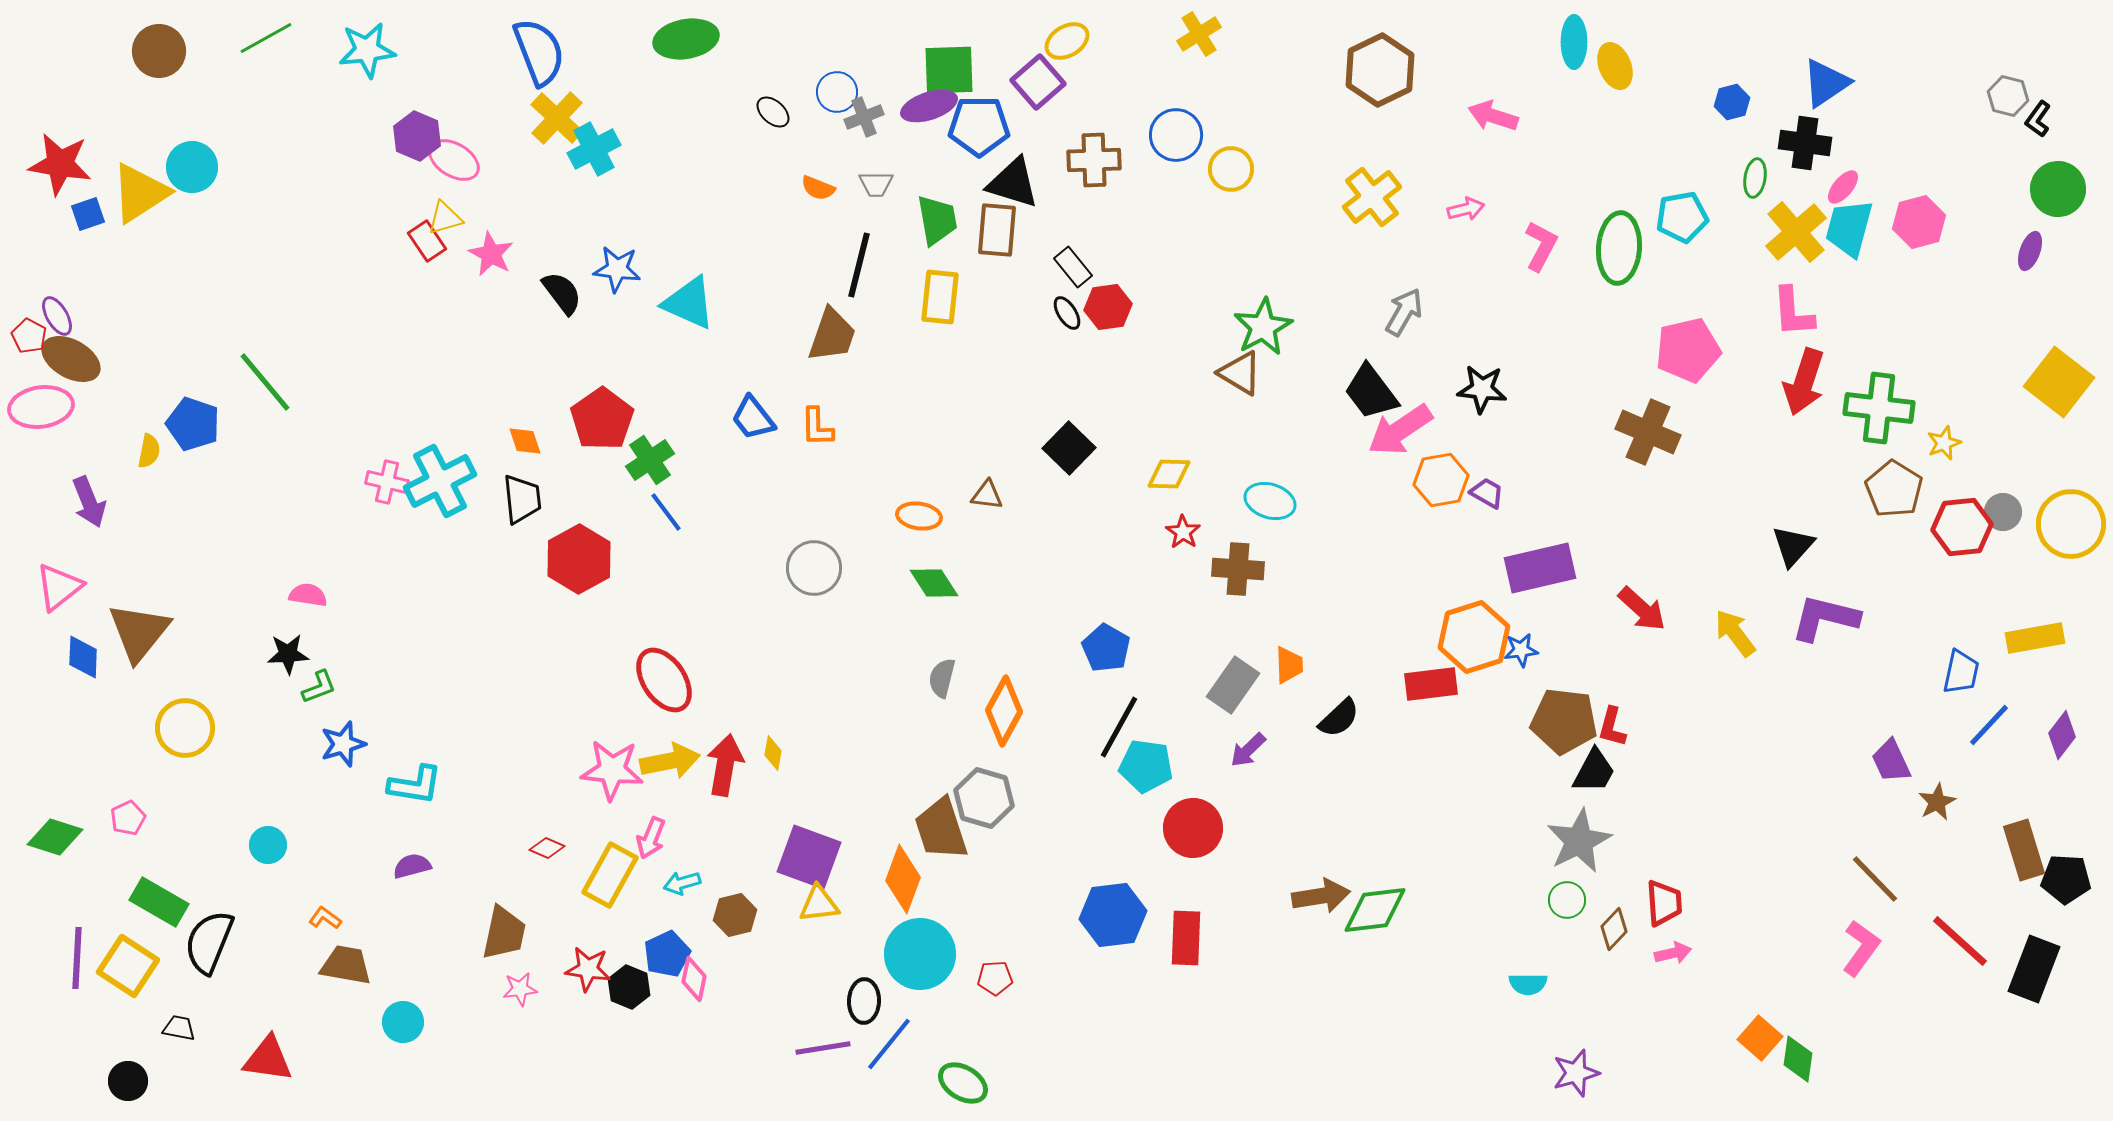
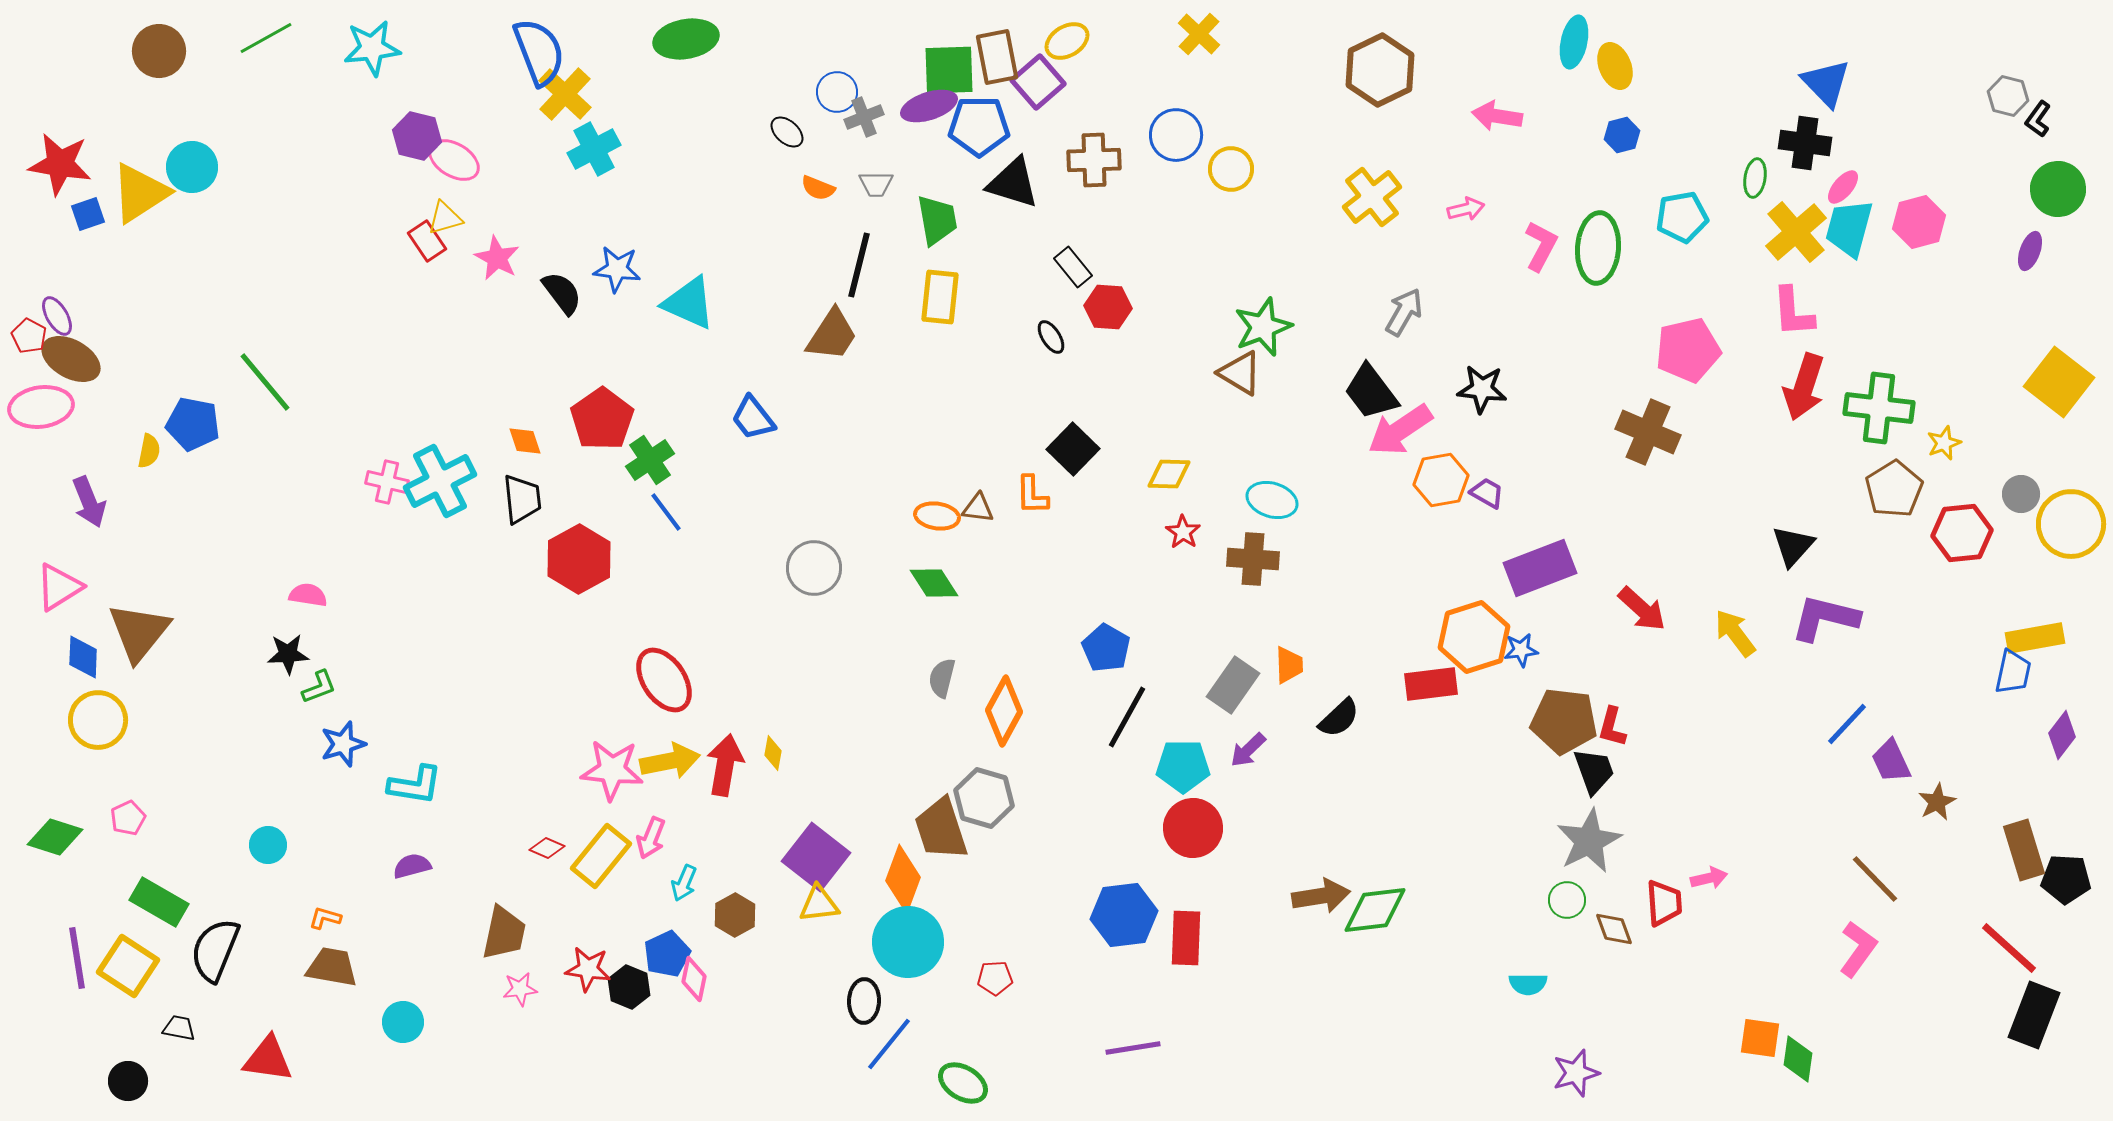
yellow cross at (1199, 34): rotated 15 degrees counterclockwise
cyan ellipse at (1574, 42): rotated 12 degrees clockwise
cyan star at (367, 50): moved 5 px right, 2 px up
blue triangle at (1826, 83): rotated 40 degrees counterclockwise
blue hexagon at (1732, 102): moved 110 px left, 33 px down
black ellipse at (773, 112): moved 14 px right, 20 px down
pink arrow at (1493, 116): moved 4 px right; rotated 9 degrees counterclockwise
yellow cross at (557, 118): moved 8 px right, 24 px up
purple hexagon at (417, 136): rotated 9 degrees counterclockwise
brown rectangle at (997, 230): moved 173 px up; rotated 16 degrees counterclockwise
green ellipse at (1619, 248): moved 21 px left
pink star at (491, 254): moved 6 px right, 4 px down
red hexagon at (1108, 307): rotated 12 degrees clockwise
black ellipse at (1067, 313): moved 16 px left, 24 px down
green star at (1263, 327): rotated 8 degrees clockwise
brown trapezoid at (832, 335): rotated 14 degrees clockwise
red arrow at (1804, 382): moved 5 px down
blue pentagon at (193, 424): rotated 8 degrees counterclockwise
orange L-shape at (817, 427): moved 215 px right, 68 px down
black square at (1069, 448): moved 4 px right, 1 px down
brown pentagon at (1894, 489): rotated 8 degrees clockwise
brown triangle at (987, 495): moved 9 px left, 13 px down
cyan ellipse at (1270, 501): moved 2 px right, 1 px up
gray circle at (2003, 512): moved 18 px right, 18 px up
orange ellipse at (919, 516): moved 18 px right
red hexagon at (1962, 527): moved 6 px down
purple rectangle at (1540, 568): rotated 8 degrees counterclockwise
brown cross at (1238, 569): moved 15 px right, 10 px up
pink triangle at (59, 587): rotated 6 degrees clockwise
blue trapezoid at (1961, 672): moved 52 px right
blue line at (1989, 725): moved 142 px left, 1 px up
black line at (1119, 727): moved 8 px right, 10 px up
yellow circle at (185, 728): moved 87 px left, 8 px up
cyan pentagon at (1146, 766): moved 37 px right; rotated 8 degrees counterclockwise
black trapezoid at (1594, 771): rotated 48 degrees counterclockwise
gray star at (1579, 841): moved 10 px right
purple square at (809, 857): moved 7 px right; rotated 18 degrees clockwise
yellow rectangle at (610, 875): moved 9 px left, 19 px up; rotated 10 degrees clockwise
cyan arrow at (682, 883): moved 2 px right; rotated 51 degrees counterclockwise
brown hexagon at (735, 915): rotated 15 degrees counterclockwise
blue hexagon at (1113, 915): moved 11 px right
orange L-shape at (325, 918): rotated 20 degrees counterclockwise
brown diamond at (1614, 929): rotated 63 degrees counterclockwise
red line at (1960, 941): moved 49 px right, 7 px down
black semicircle at (209, 942): moved 6 px right, 8 px down
pink L-shape at (1861, 948): moved 3 px left, 1 px down
pink arrow at (1673, 953): moved 36 px right, 75 px up
cyan circle at (920, 954): moved 12 px left, 12 px up
purple line at (77, 958): rotated 12 degrees counterclockwise
brown trapezoid at (346, 965): moved 14 px left, 2 px down
black rectangle at (2034, 969): moved 46 px down
orange square at (1760, 1038): rotated 33 degrees counterclockwise
purple line at (823, 1048): moved 310 px right
